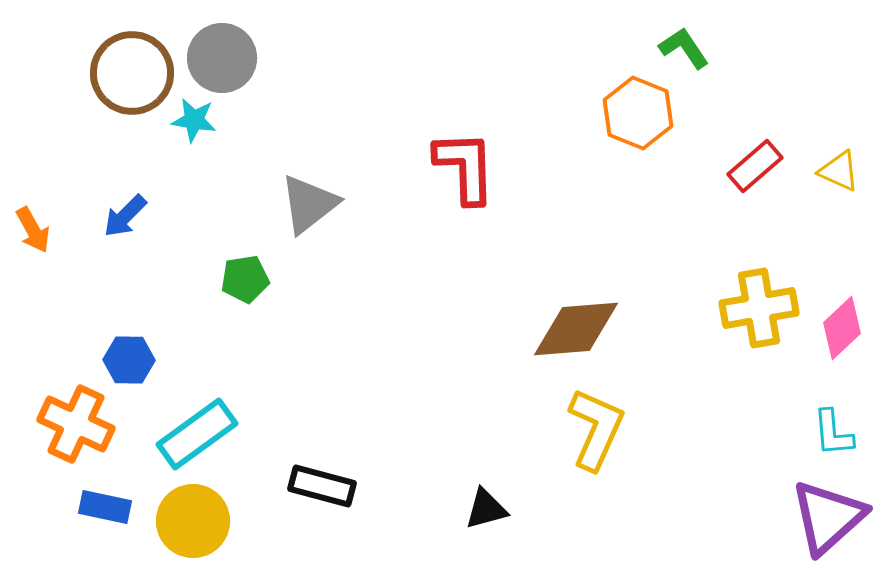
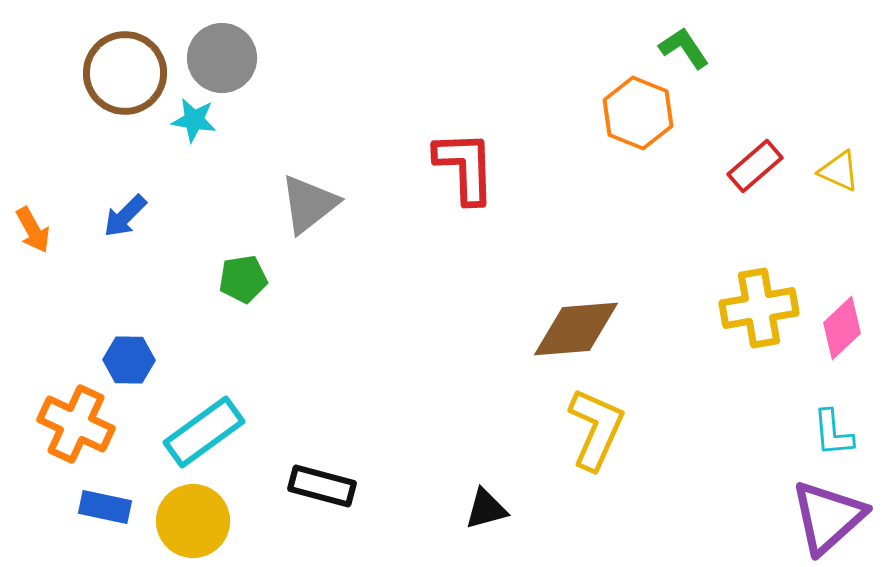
brown circle: moved 7 px left
green pentagon: moved 2 px left
cyan rectangle: moved 7 px right, 2 px up
